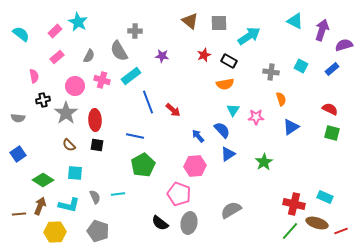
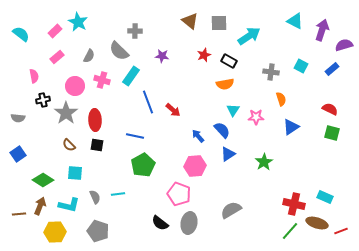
gray semicircle at (119, 51): rotated 15 degrees counterclockwise
cyan rectangle at (131, 76): rotated 18 degrees counterclockwise
